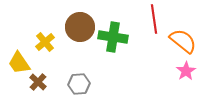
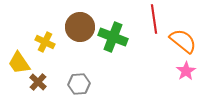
green cross: rotated 12 degrees clockwise
yellow cross: rotated 24 degrees counterclockwise
